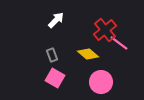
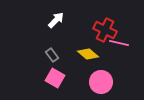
red cross: rotated 25 degrees counterclockwise
pink line: rotated 24 degrees counterclockwise
gray rectangle: rotated 16 degrees counterclockwise
